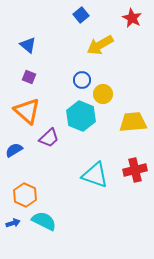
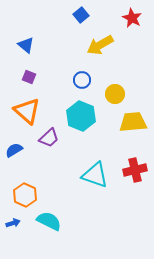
blue triangle: moved 2 px left
yellow circle: moved 12 px right
cyan semicircle: moved 5 px right
